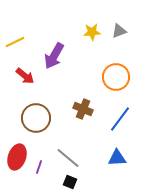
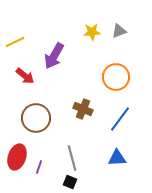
gray line: moved 4 px right; rotated 35 degrees clockwise
